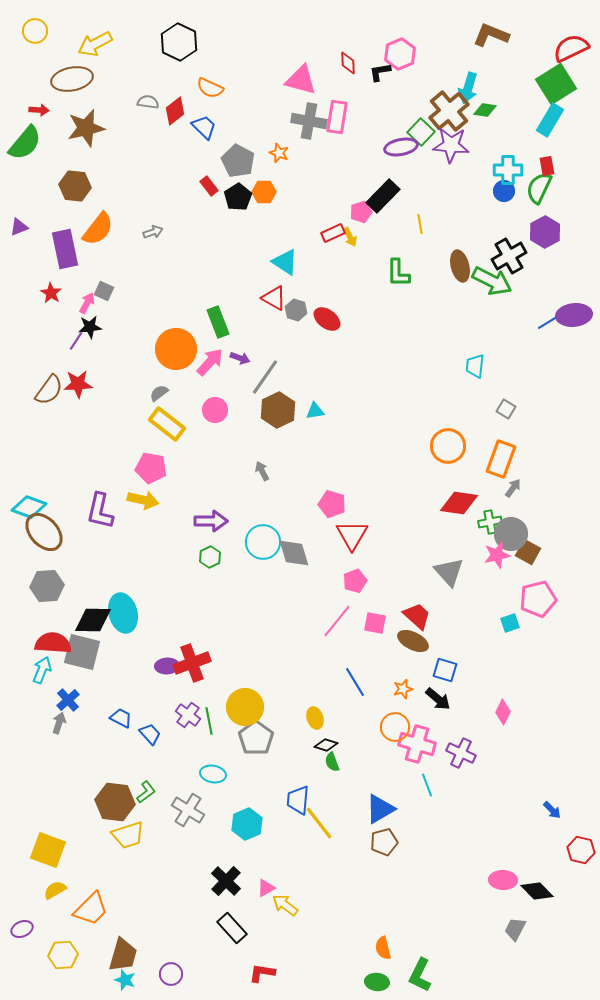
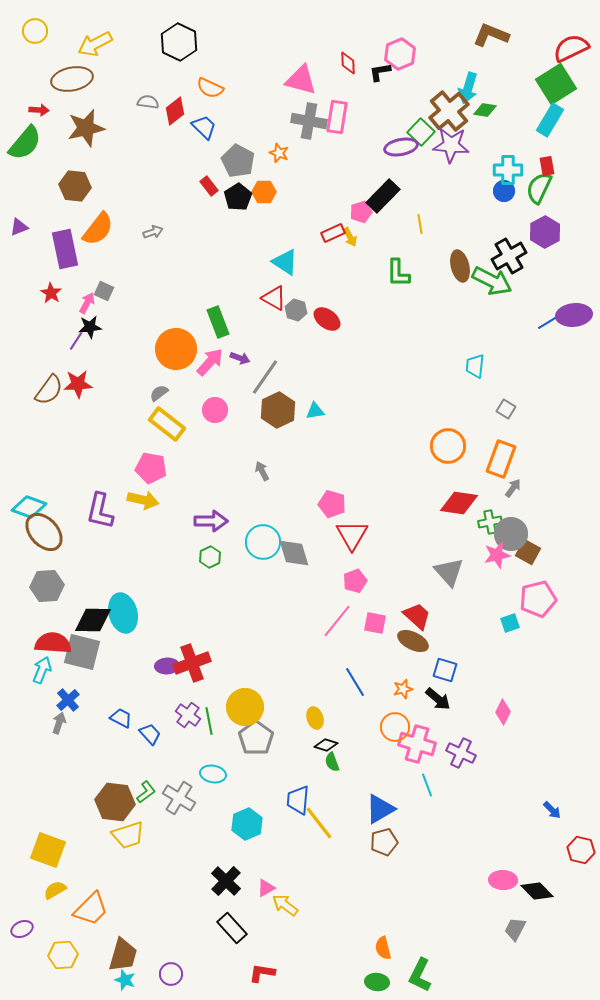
gray cross at (188, 810): moved 9 px left, 12 px up
